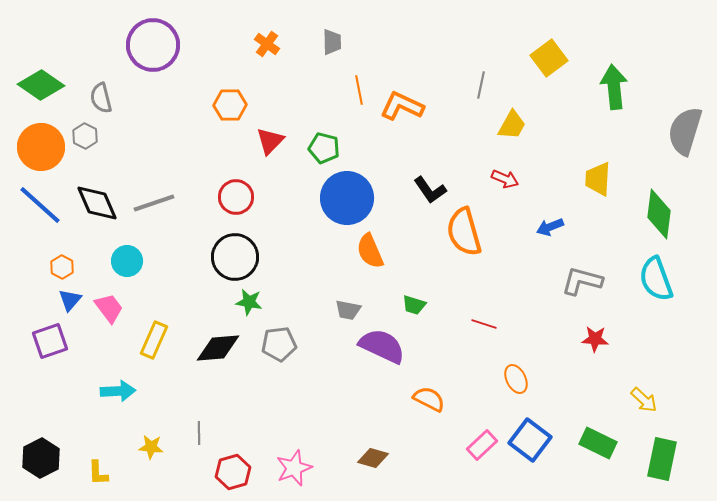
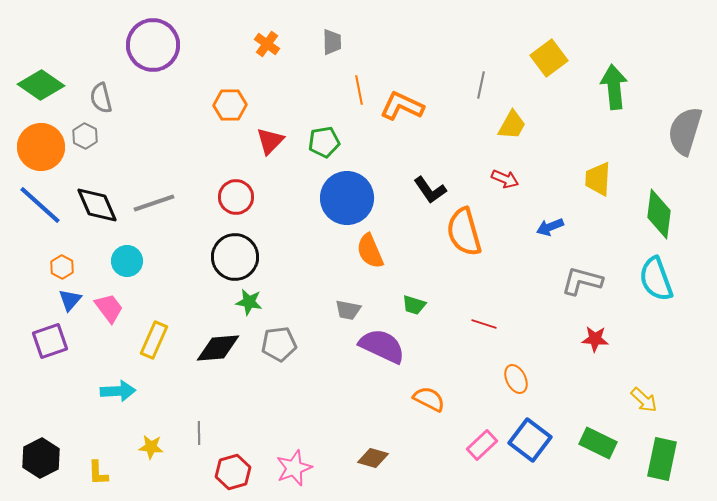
green pentagon at (324, 148): moved 6 px up; rotated 24 degrees counterclockwise
black diamond at (97, 203): moved 2 px down
